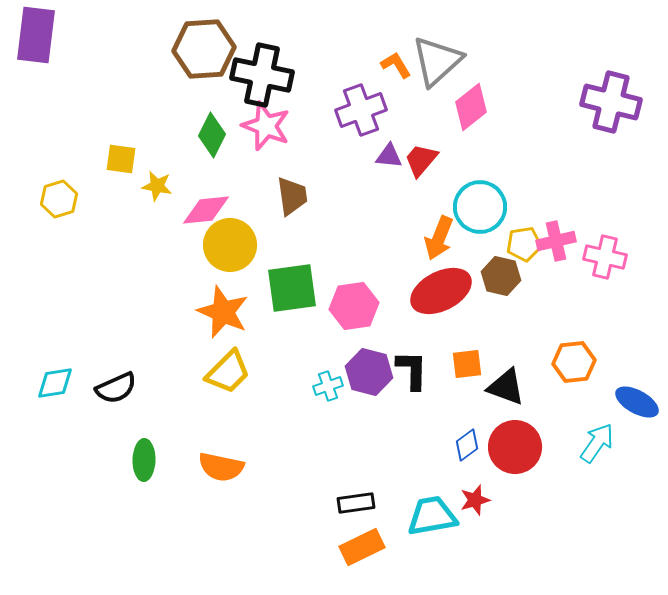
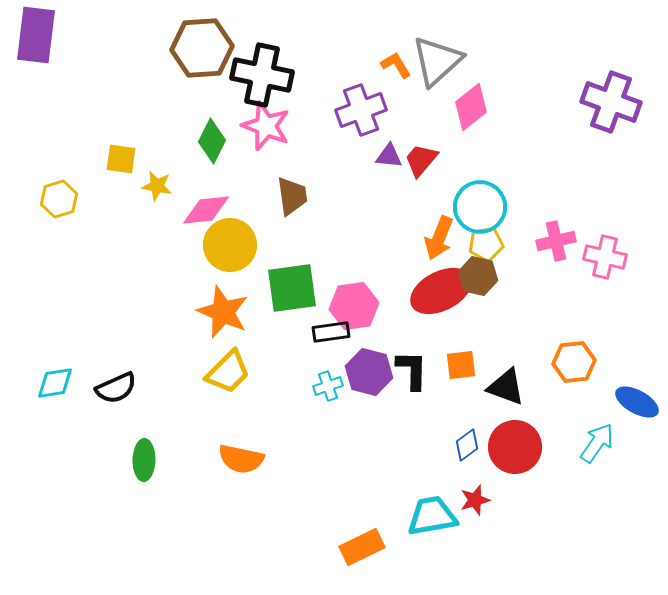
brown hexagon at (204, 49): moved 2 px left, 1 px up
purple cross at (611, 102): rotated 6 degrees clockwise
green diamond at (212, 135): moved 6 px down
yellow pentagon at (524, 244): moved 38 px left
brown hexagon at (501, 276): moved 23 px left
orange square at (467, 364): moved 6 px left, 1 px down
orange semicircle at (221, 467): moved 20 px right, 8 px up
black rectangle at (356, 503): moved 25 px left, 171 px up
